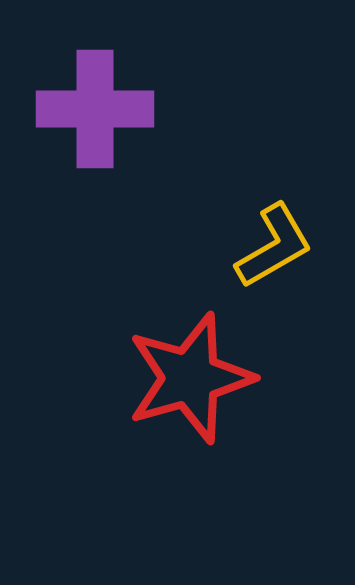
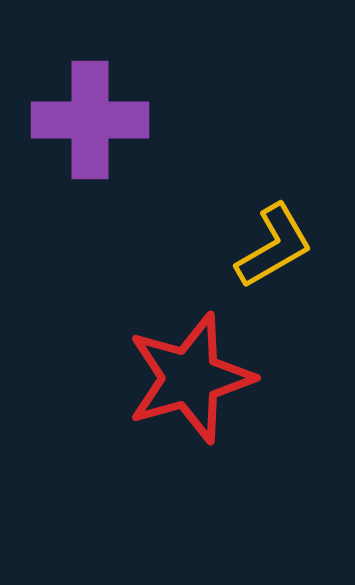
purple cross: moved 5 px left, 11 px down
